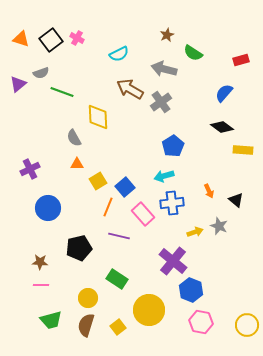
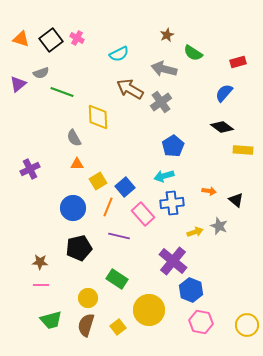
red rectangle at (241, 60): moved 3 px left, 2 px down
orange arrow at (209, 191): rotated 56 degrees counterclockwise
blue circle at (48, 208): moved 25 px right
